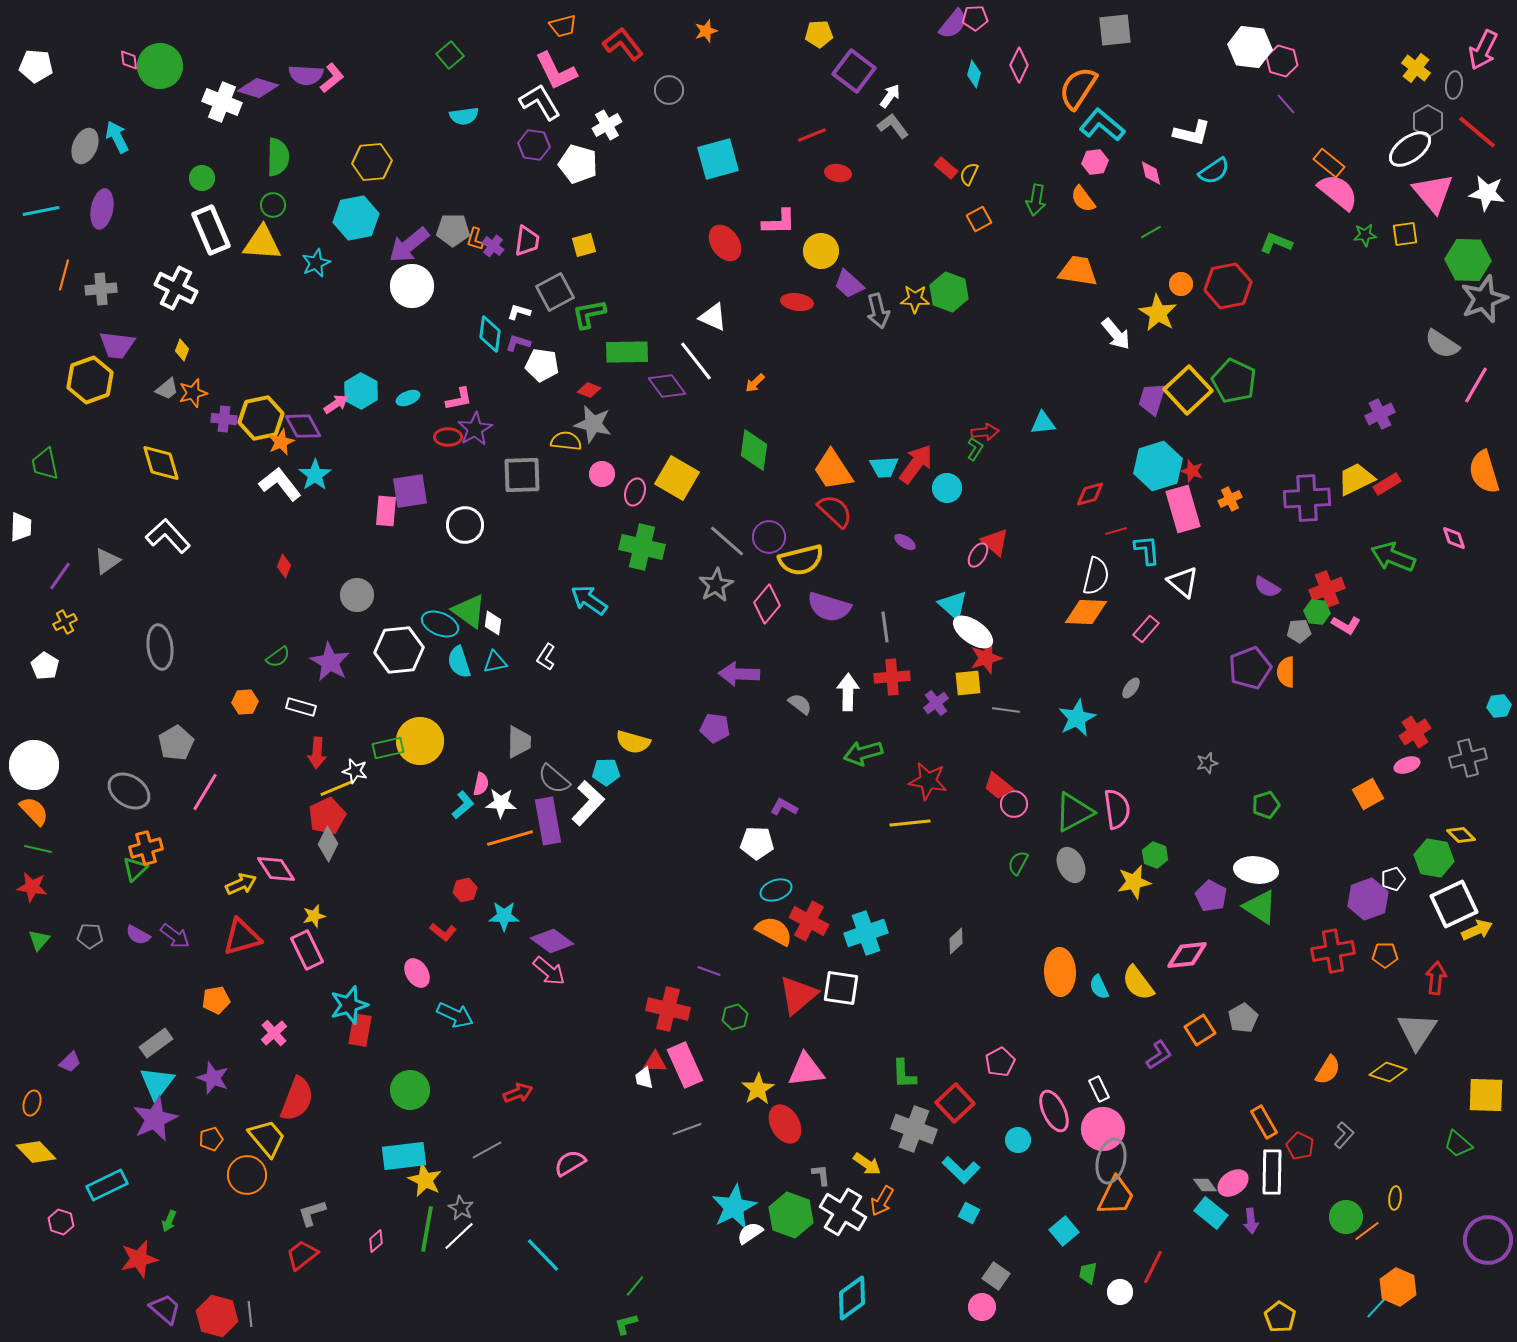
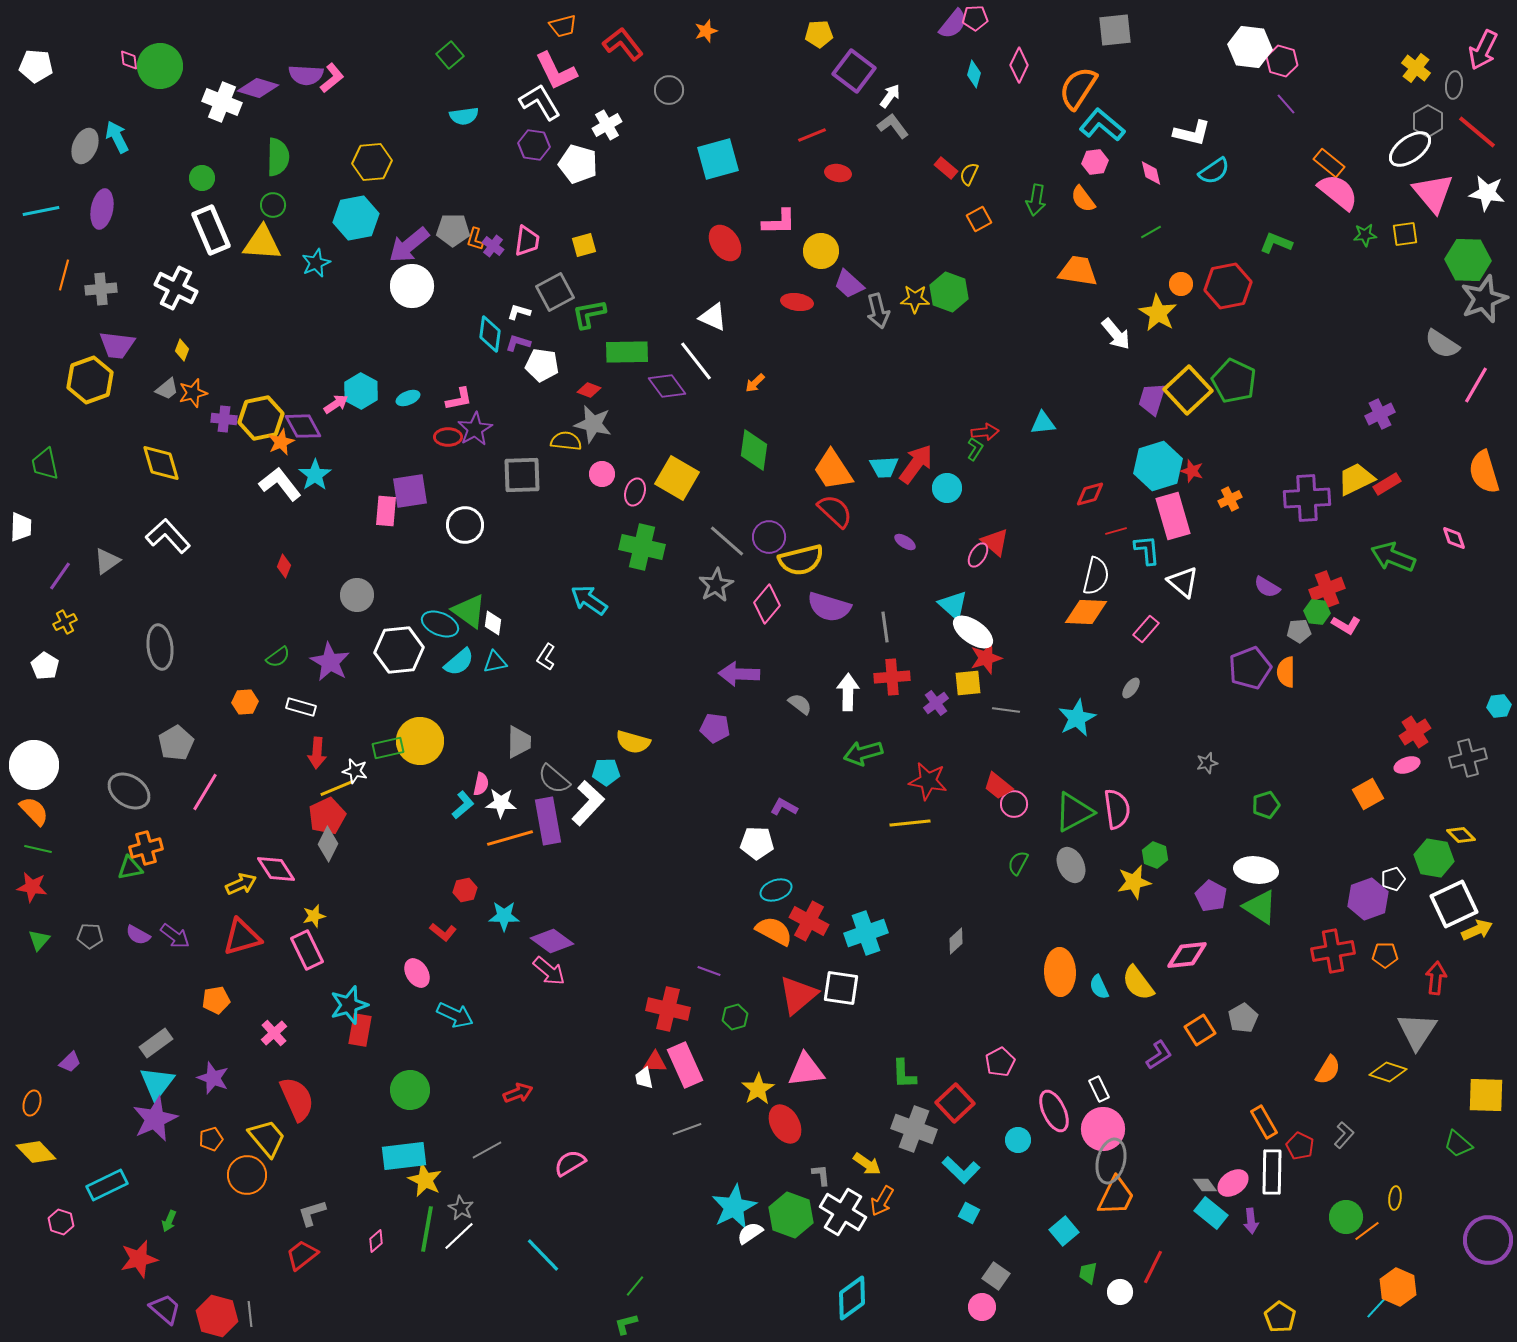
pink rectangle at (1183, 509): moved 10 px left, 7 px down
cyan semicircle at (459, 662): rotated 112 degrees counterclockwise
green triangle at (135, 869): moved 5 px left, 1 px up; rotated 32 degrees clockwise
red semicircle at (297, 1099): rotated 45 degrees counterclockwise
